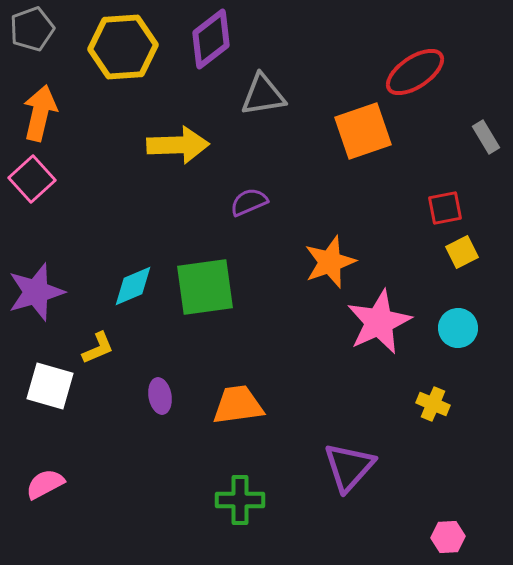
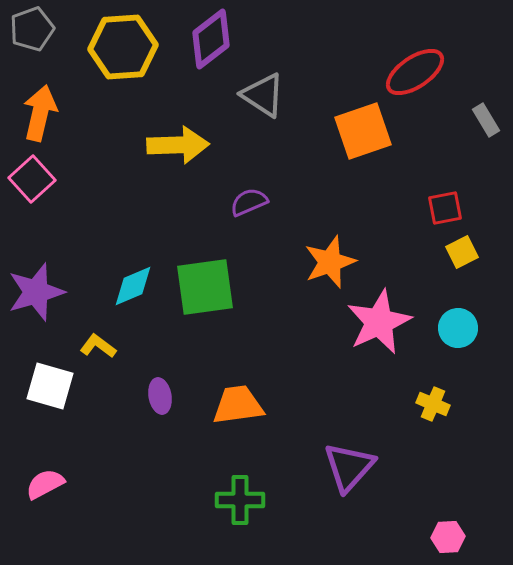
gray triangle: rotated 42 degrees clockwise
gray rectangle: moved 17 px up
yellow L-shape: moved 2 px up; rotated 120 degrees counterclockwise
